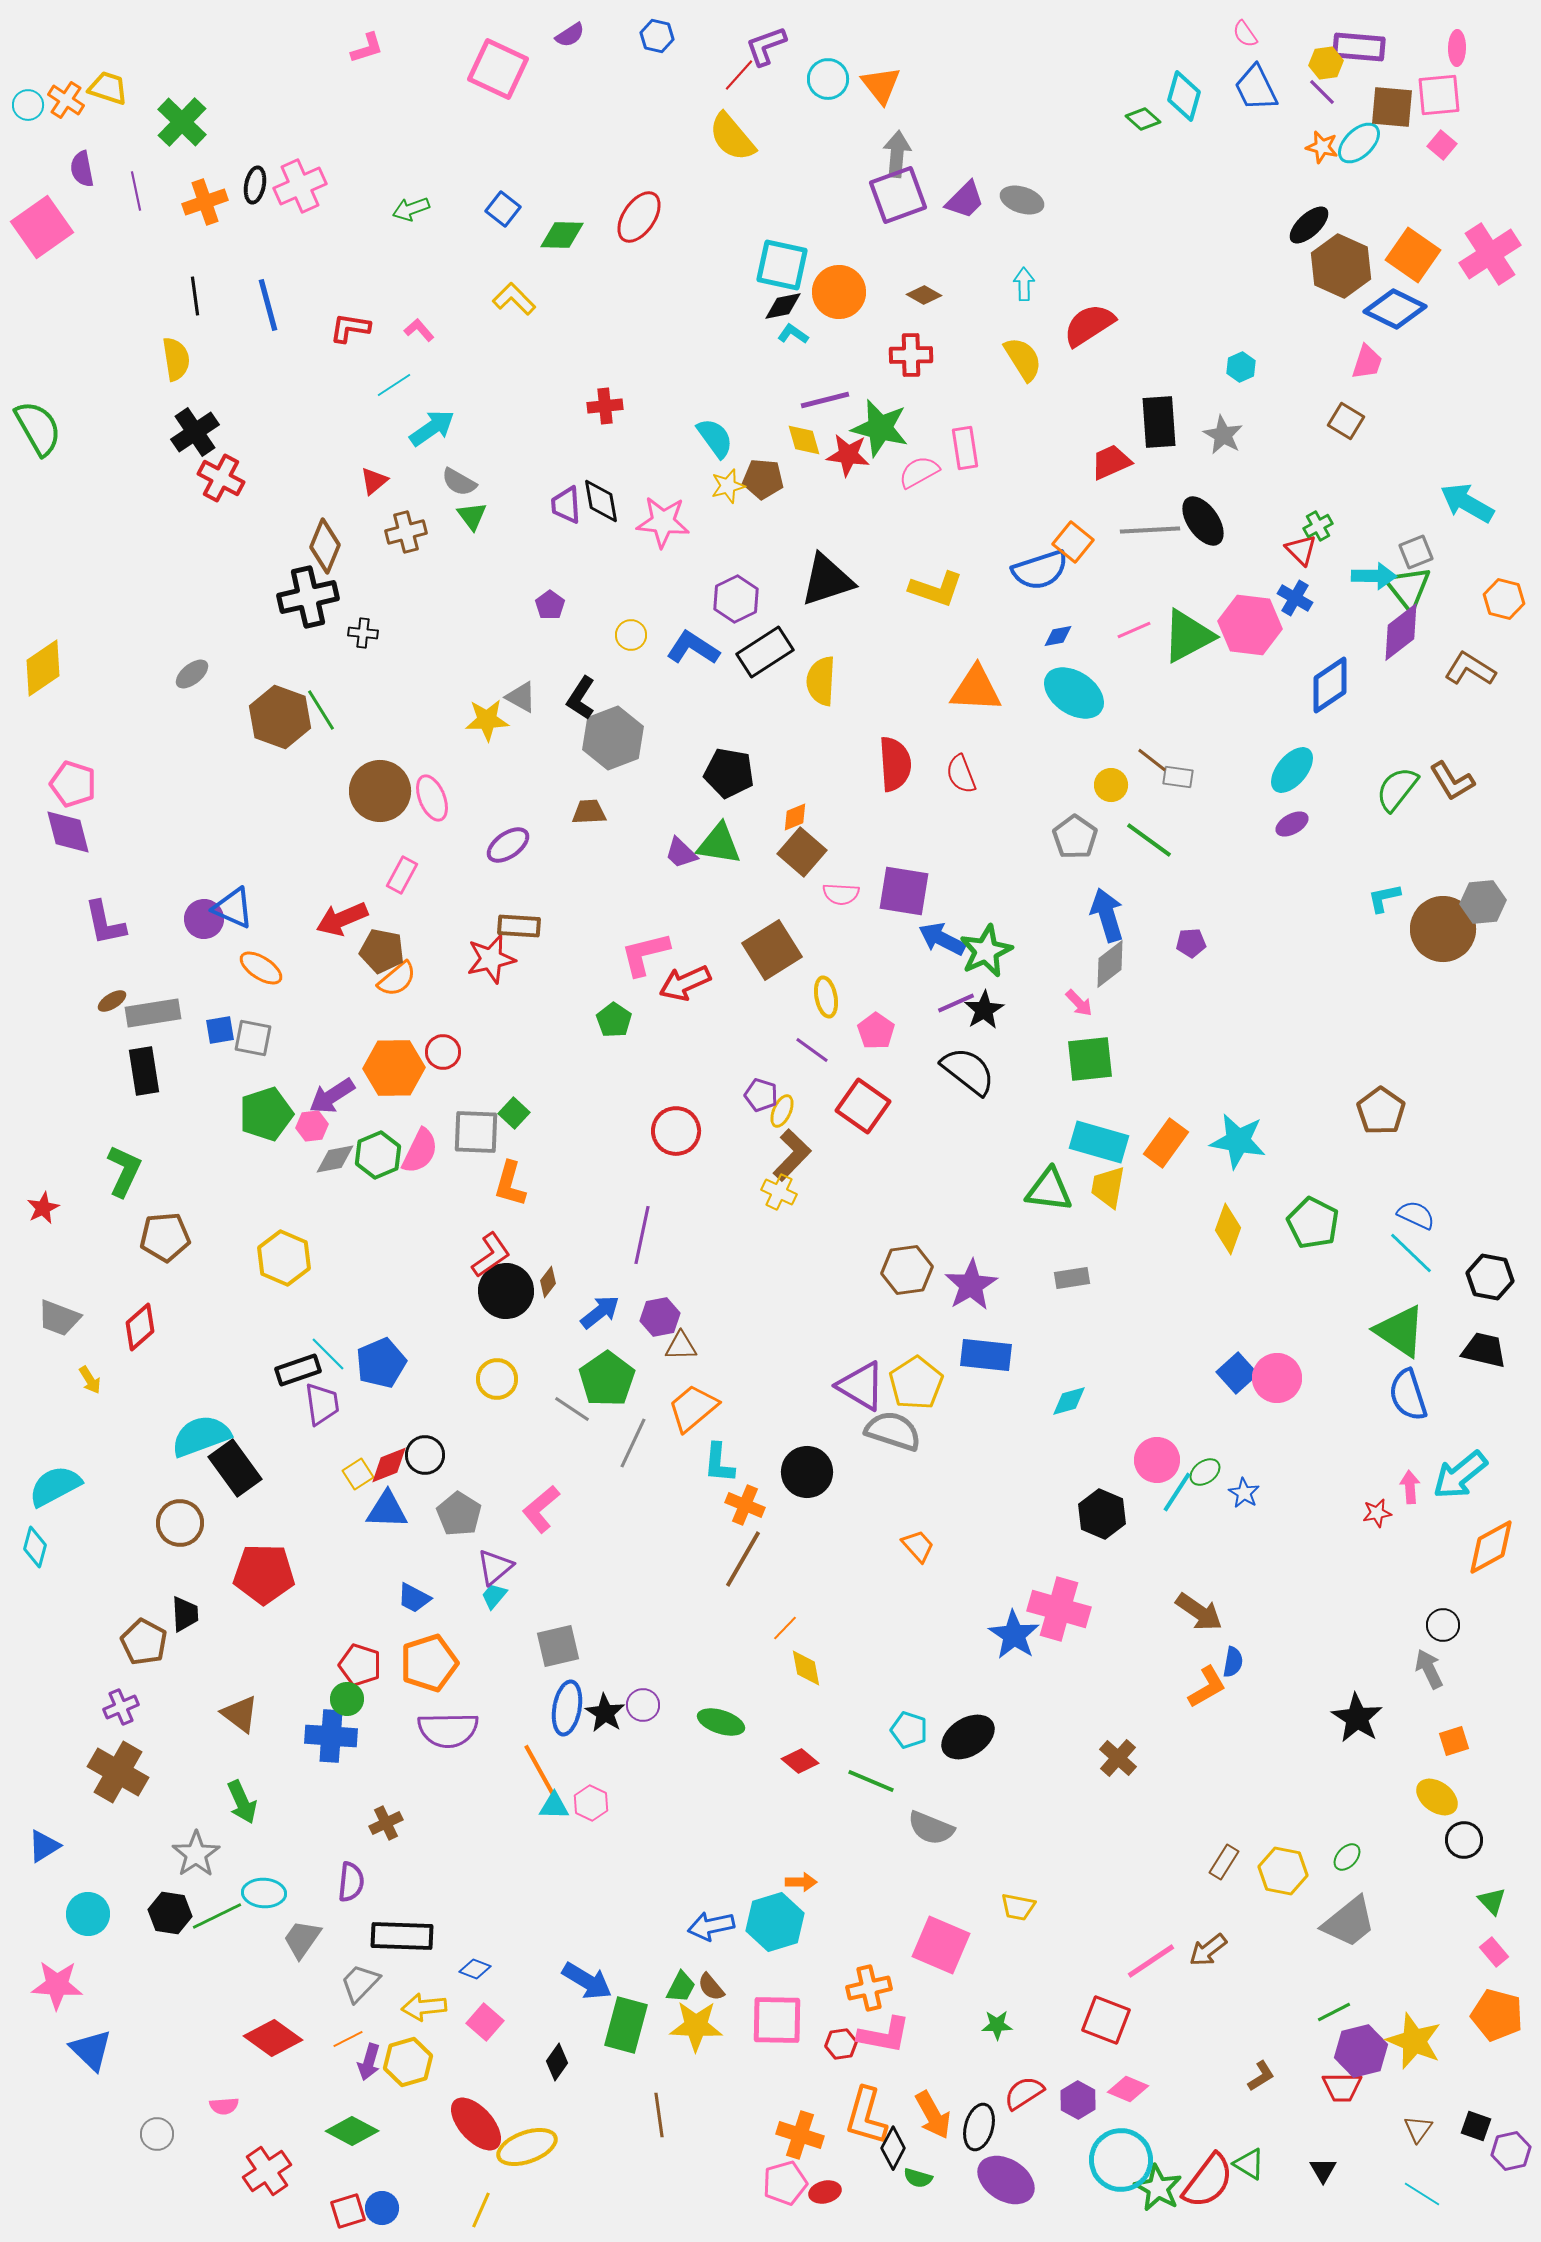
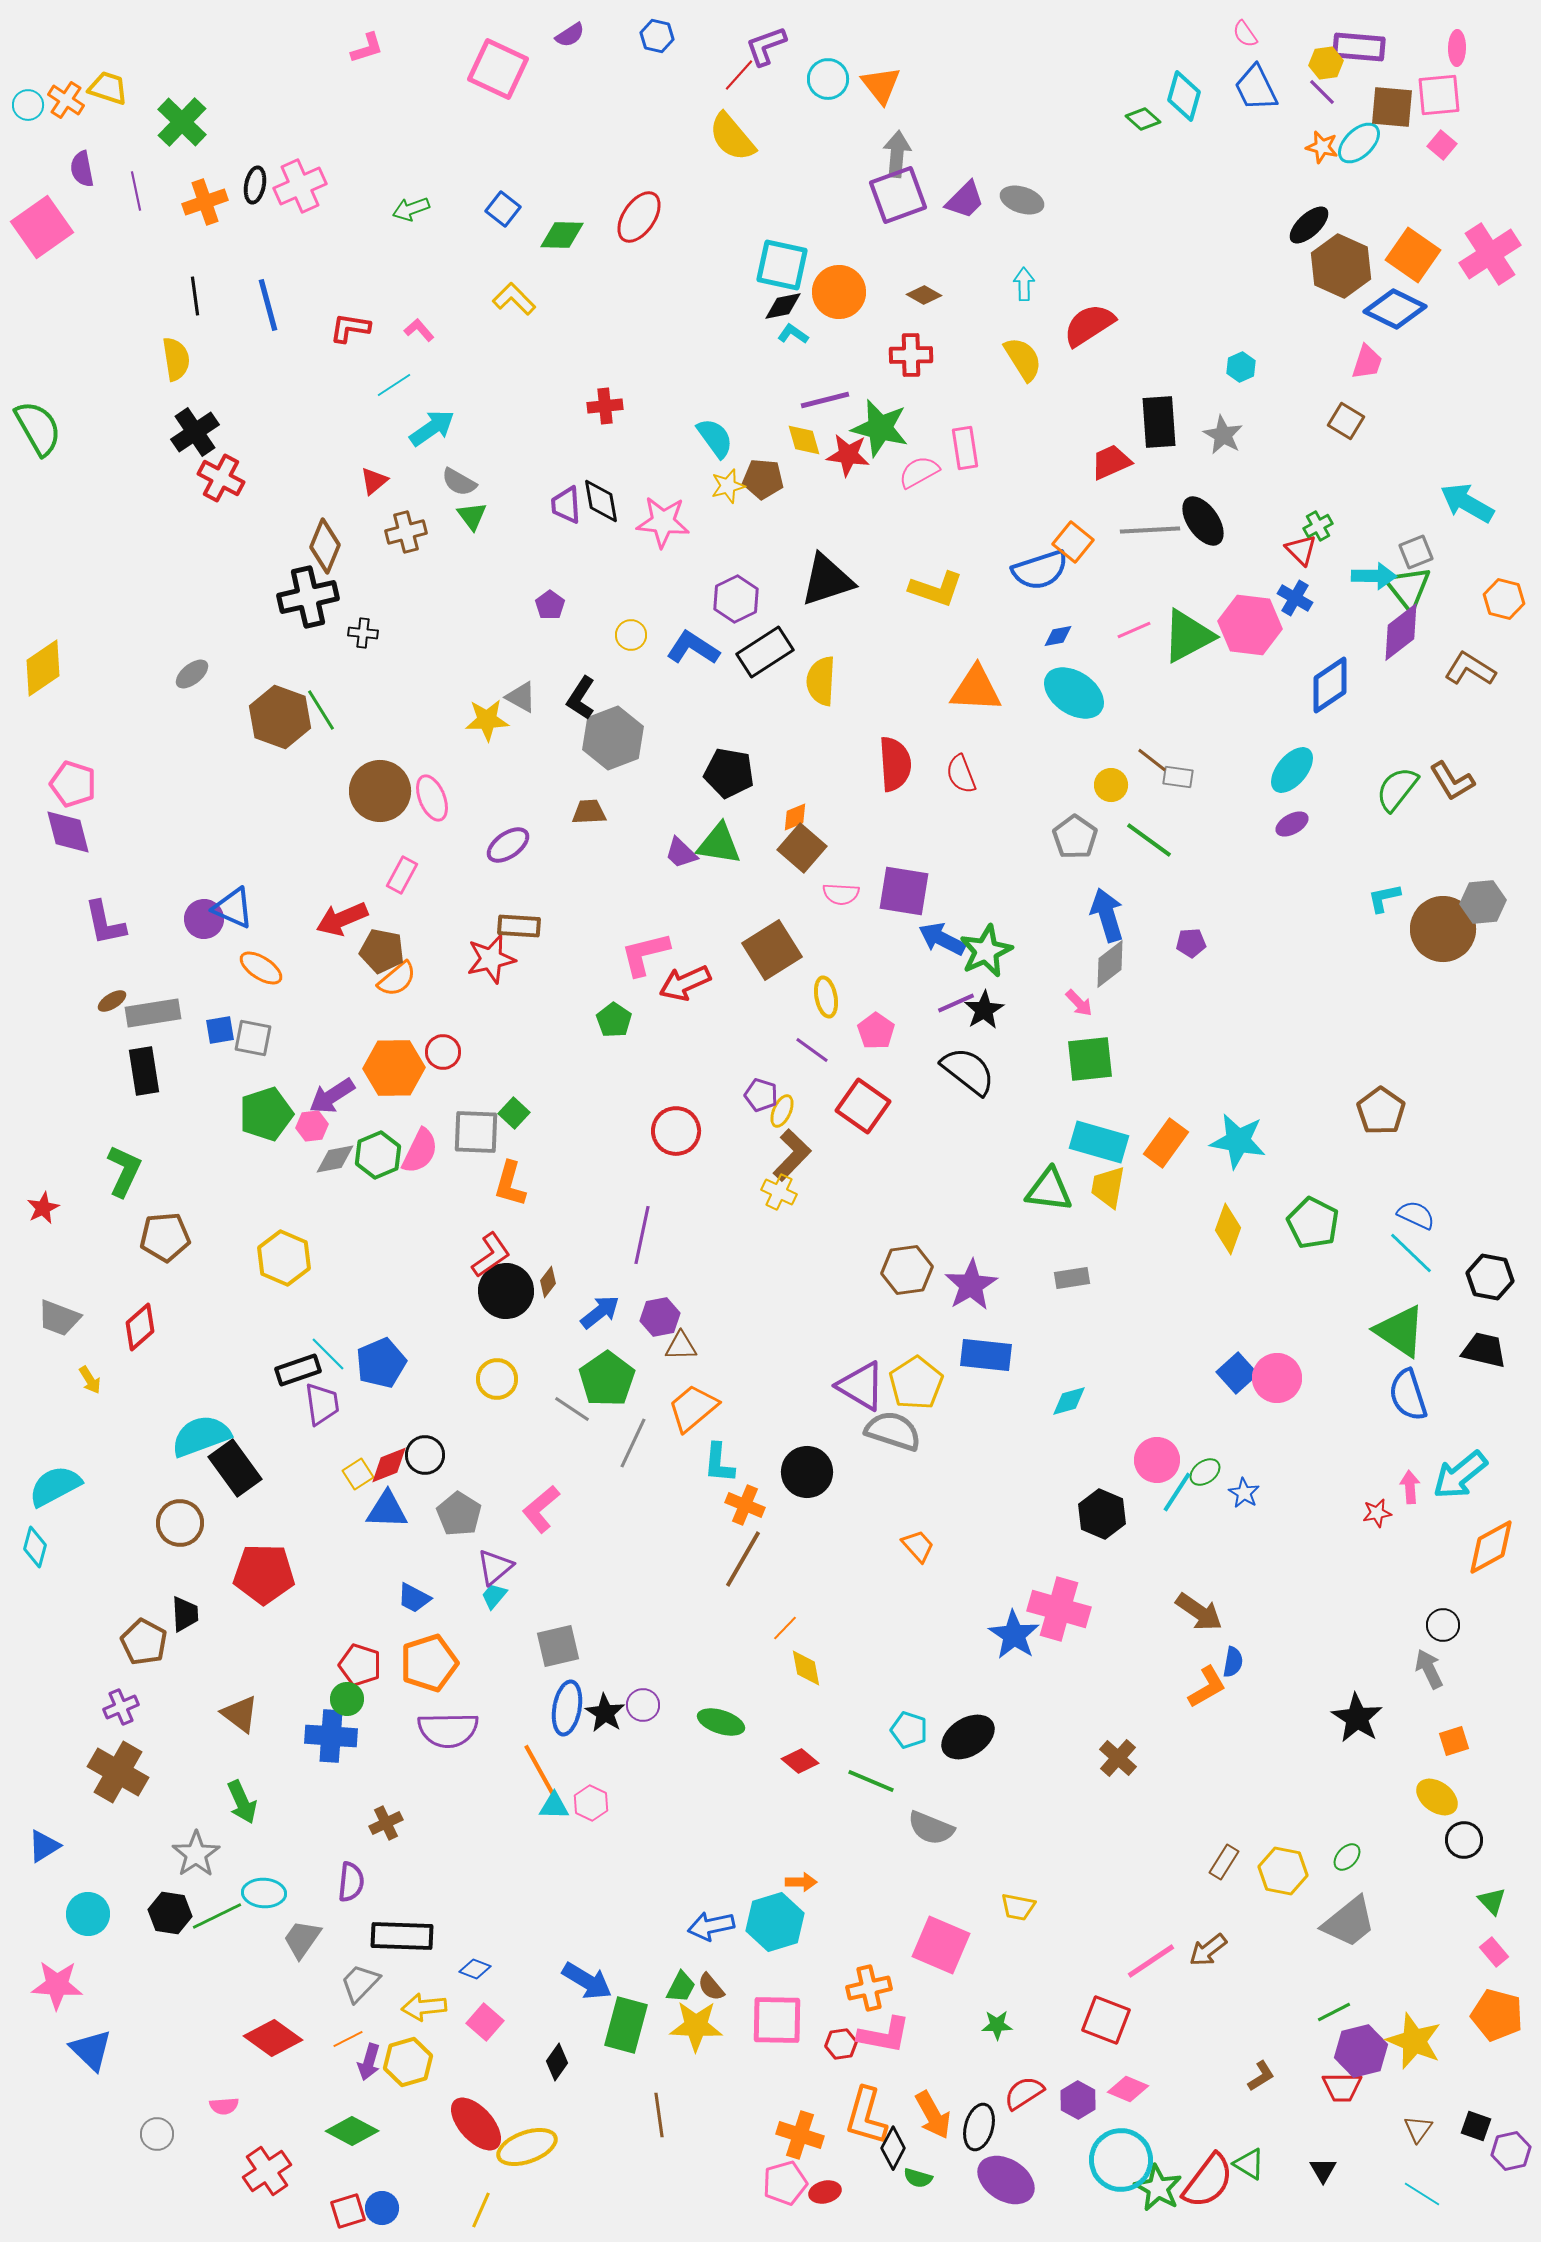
brown square at (802, 852): moved 4 px up
